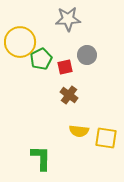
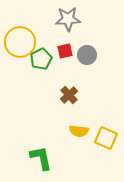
red square: moved 16 px up
brown cross: rotated 12 degrees clockwise
yellow square: rotated 15 degrees clockwise
green L-shape: rotated 12 degrees counterclockwise
